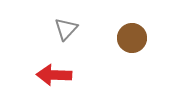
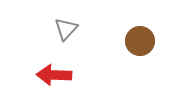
brown circle: moved 8 px right, 3 px down
